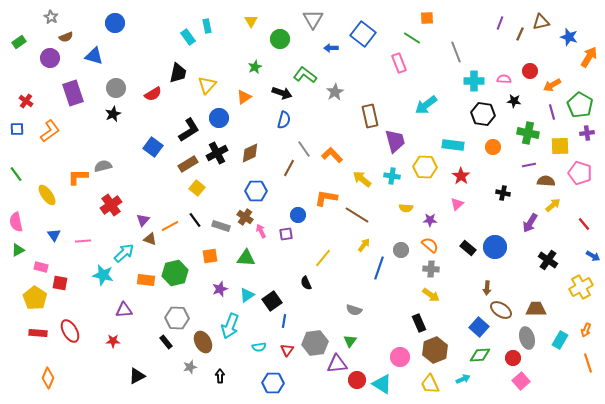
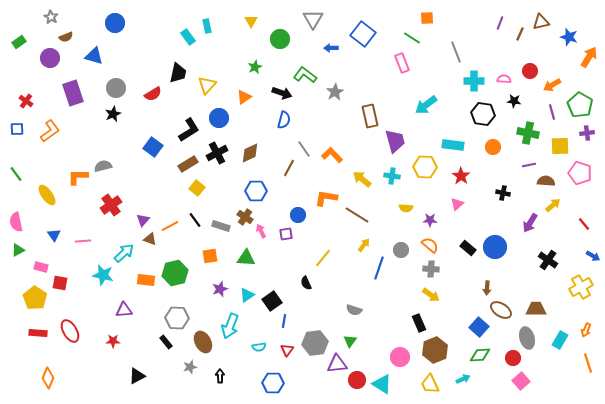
pink rectangle at (399, 63): moved 3 px right
